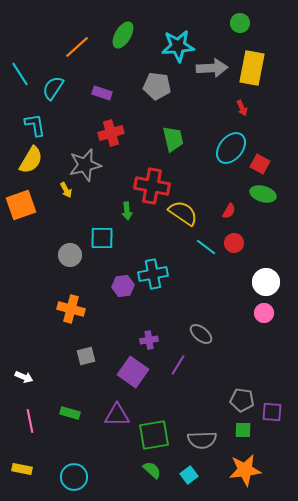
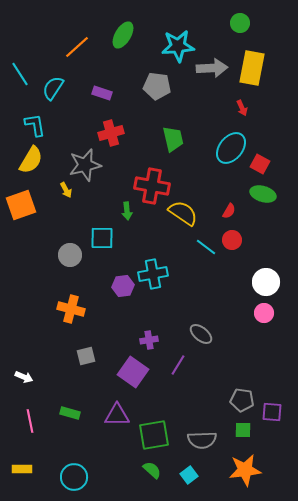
red circle at (234, 243): moved 2 px left, 3 px up
yellow rectangle at (22, 469): rotated 12 degrees counterclockwise
